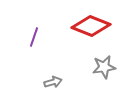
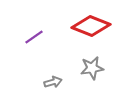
purple line: rotated 36 degrees clockwise
gray star: moved 12 px left, 1 px down
